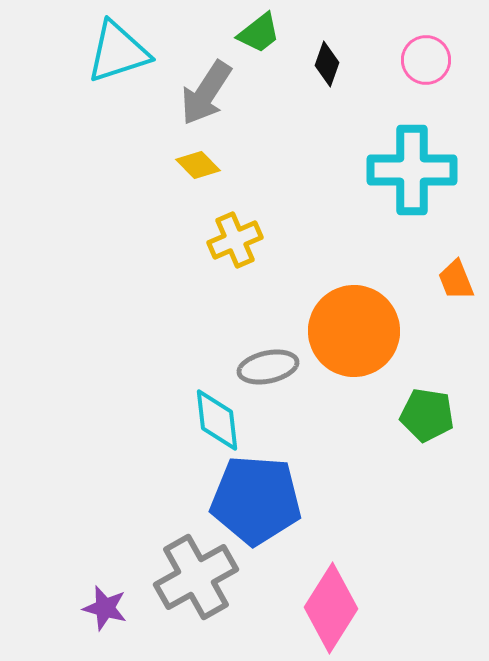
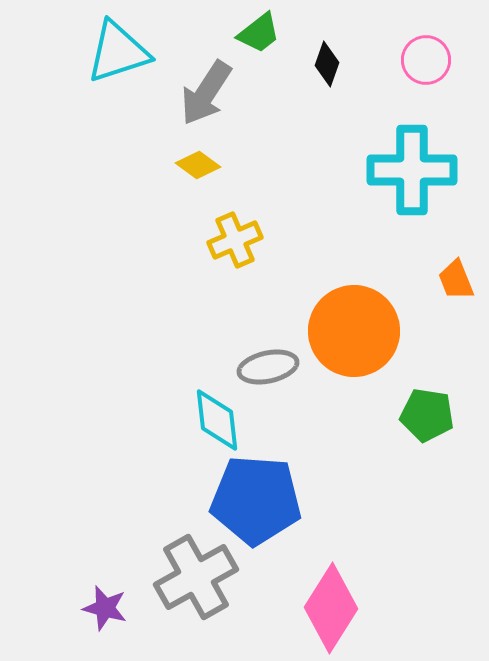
yellow diamond: rotated 9 degrees counterclockwise
